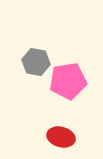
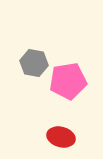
gray hexagon: moved 2 px left, 1 px down
